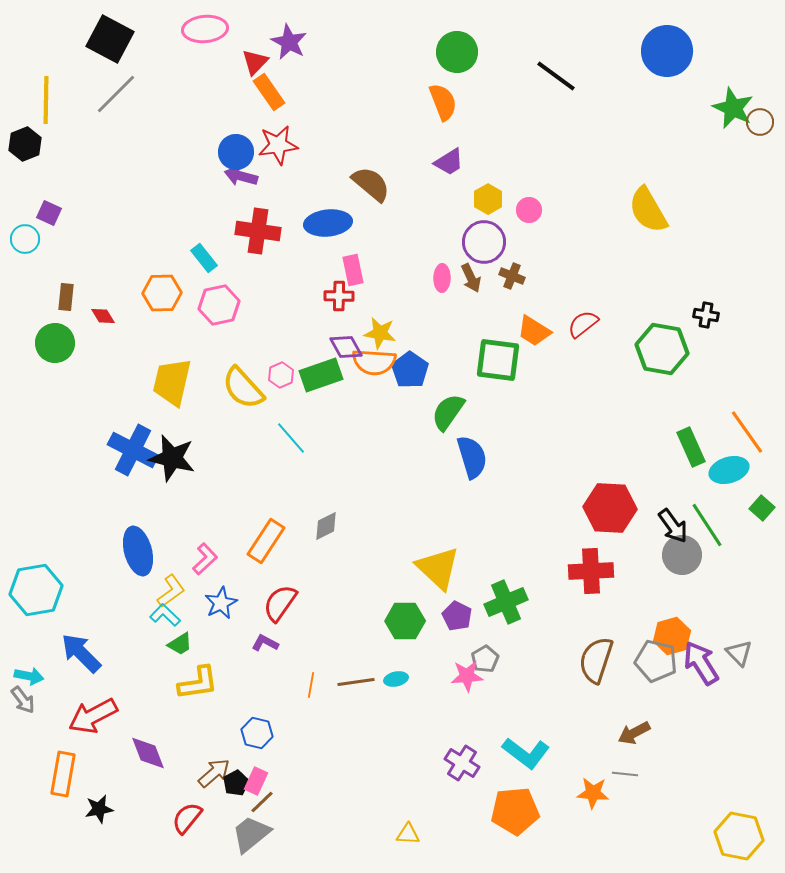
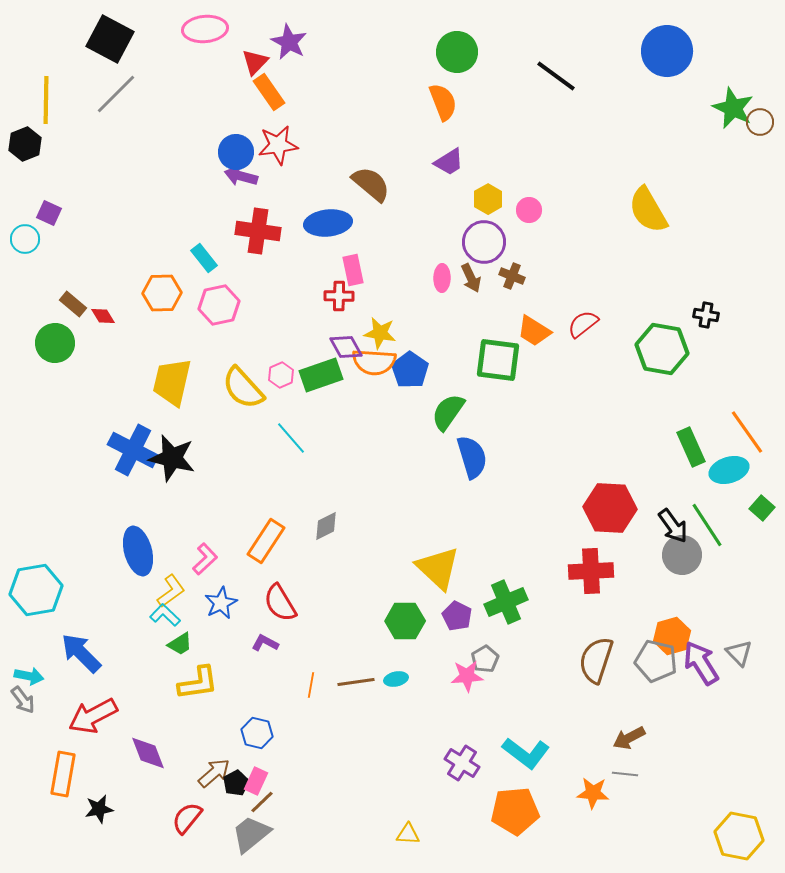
brown rectangle at (66, 297): moved 7 px right, 7 px down; rotated 56 degrees counterclockwise
red semicircle at (280, 603): rotated 66 degrees counterclockwise
brown arrow at (634, 733): moved 5 px left, 5 px down
